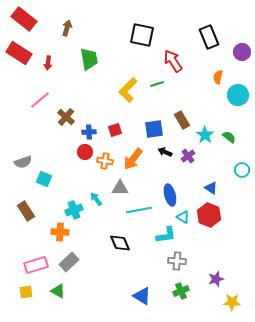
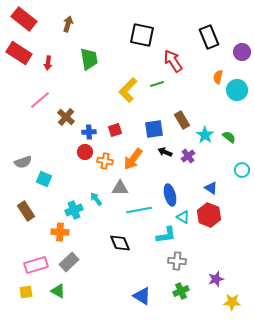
brown arrow at (67, 28): moved 1 px right, 4 px up
cyan circle at (238, 95): moved 1 px left, 5 px up
